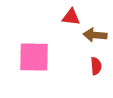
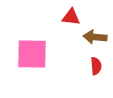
brown arrow: moved 2 px down
pink square: moved 2 px left, 3 px up
